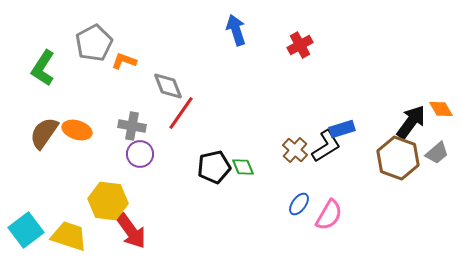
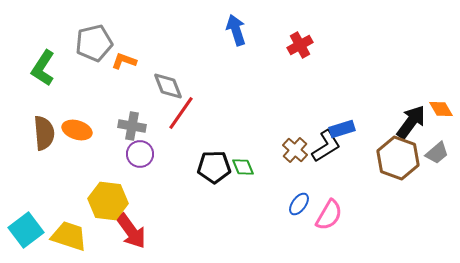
gray pentagon: rotated 15 degrees clockwise
brown semicircle: rotated 140 degrees clockwise
black pentagon: rotated 12 degrees clockwise
